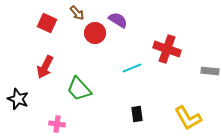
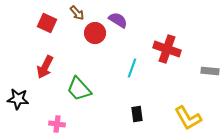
cyan line: rotated 48 degrees counterclockwise
black star: rotated 15 degrees counterclockwise
